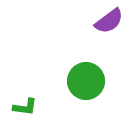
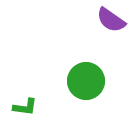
purple semicircle: moved 2 px right, 1 px up; rotated 72 degrees clockwise
